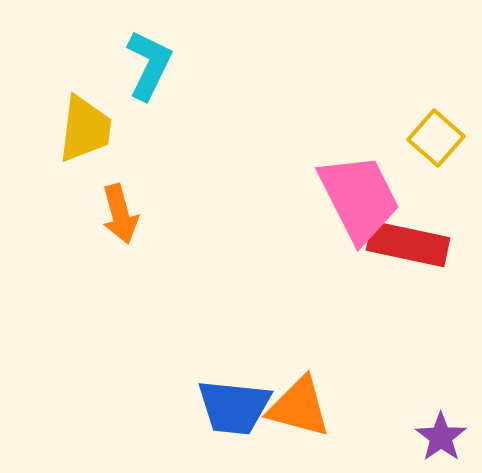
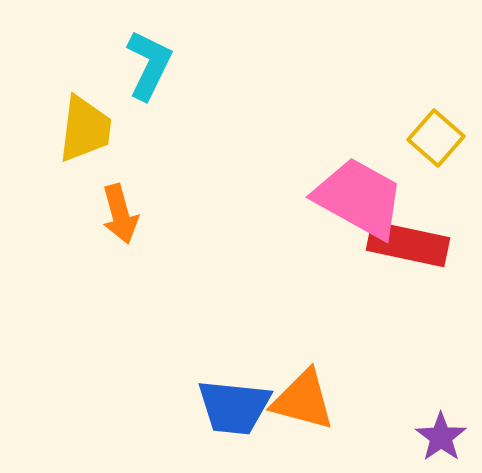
pink trapezoid: rotated 34 degrees counterclockwise
orange triangle: moved 4 px right, 7 px up
